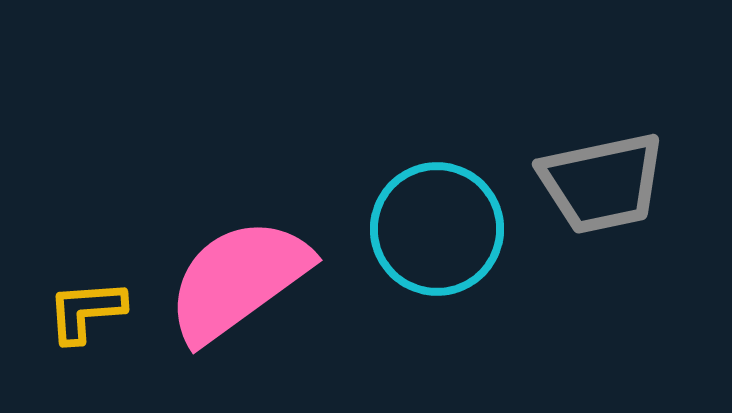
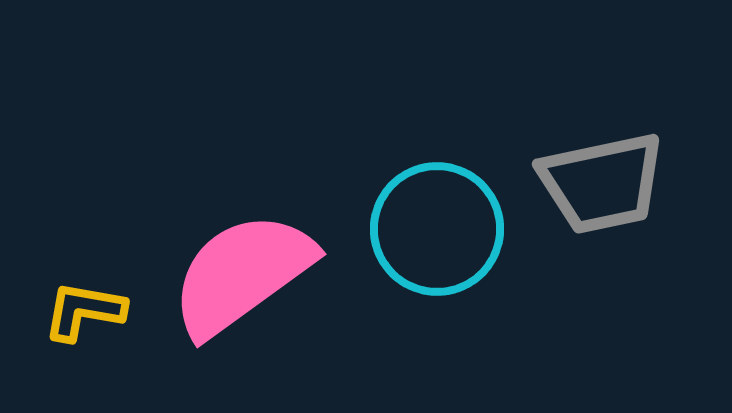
pink semicircle: moved 4 px right, 6 px up
yellow L-shape: moved 2 px left; rotated 14 degrees clockwise
